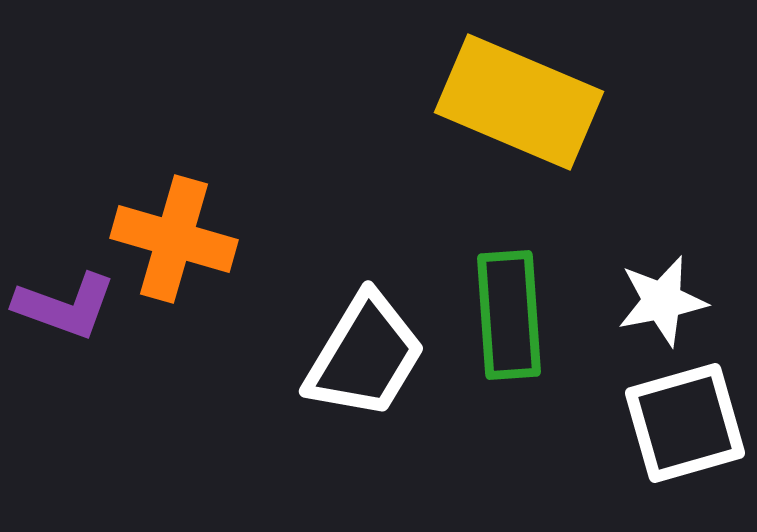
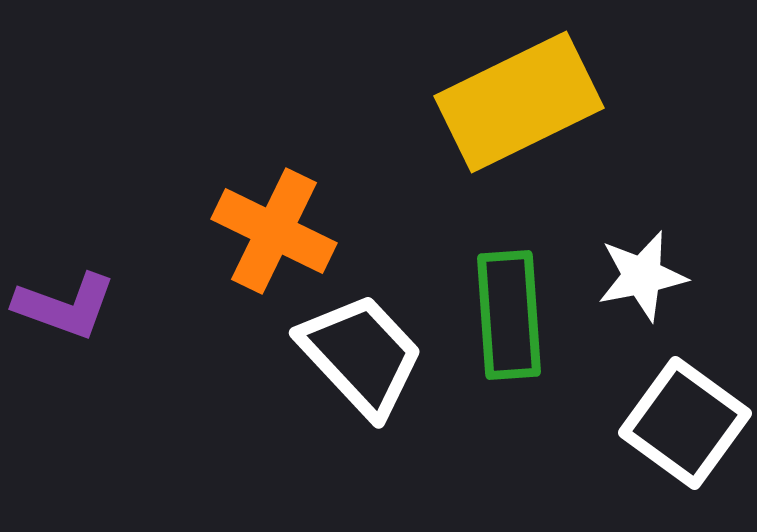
yellow rectangle: rotated 49 degrees counterclockwise
orange cross: moved 100 px right, 8 px up; rotated 10 degrees clockwise
white star: moved 20 px left, 25 px up
white trapezoid: moved 4 px left, 1 px up; rotated 74 degrees counterclockwise
white square: rotated 38 degrees counterclockwise
